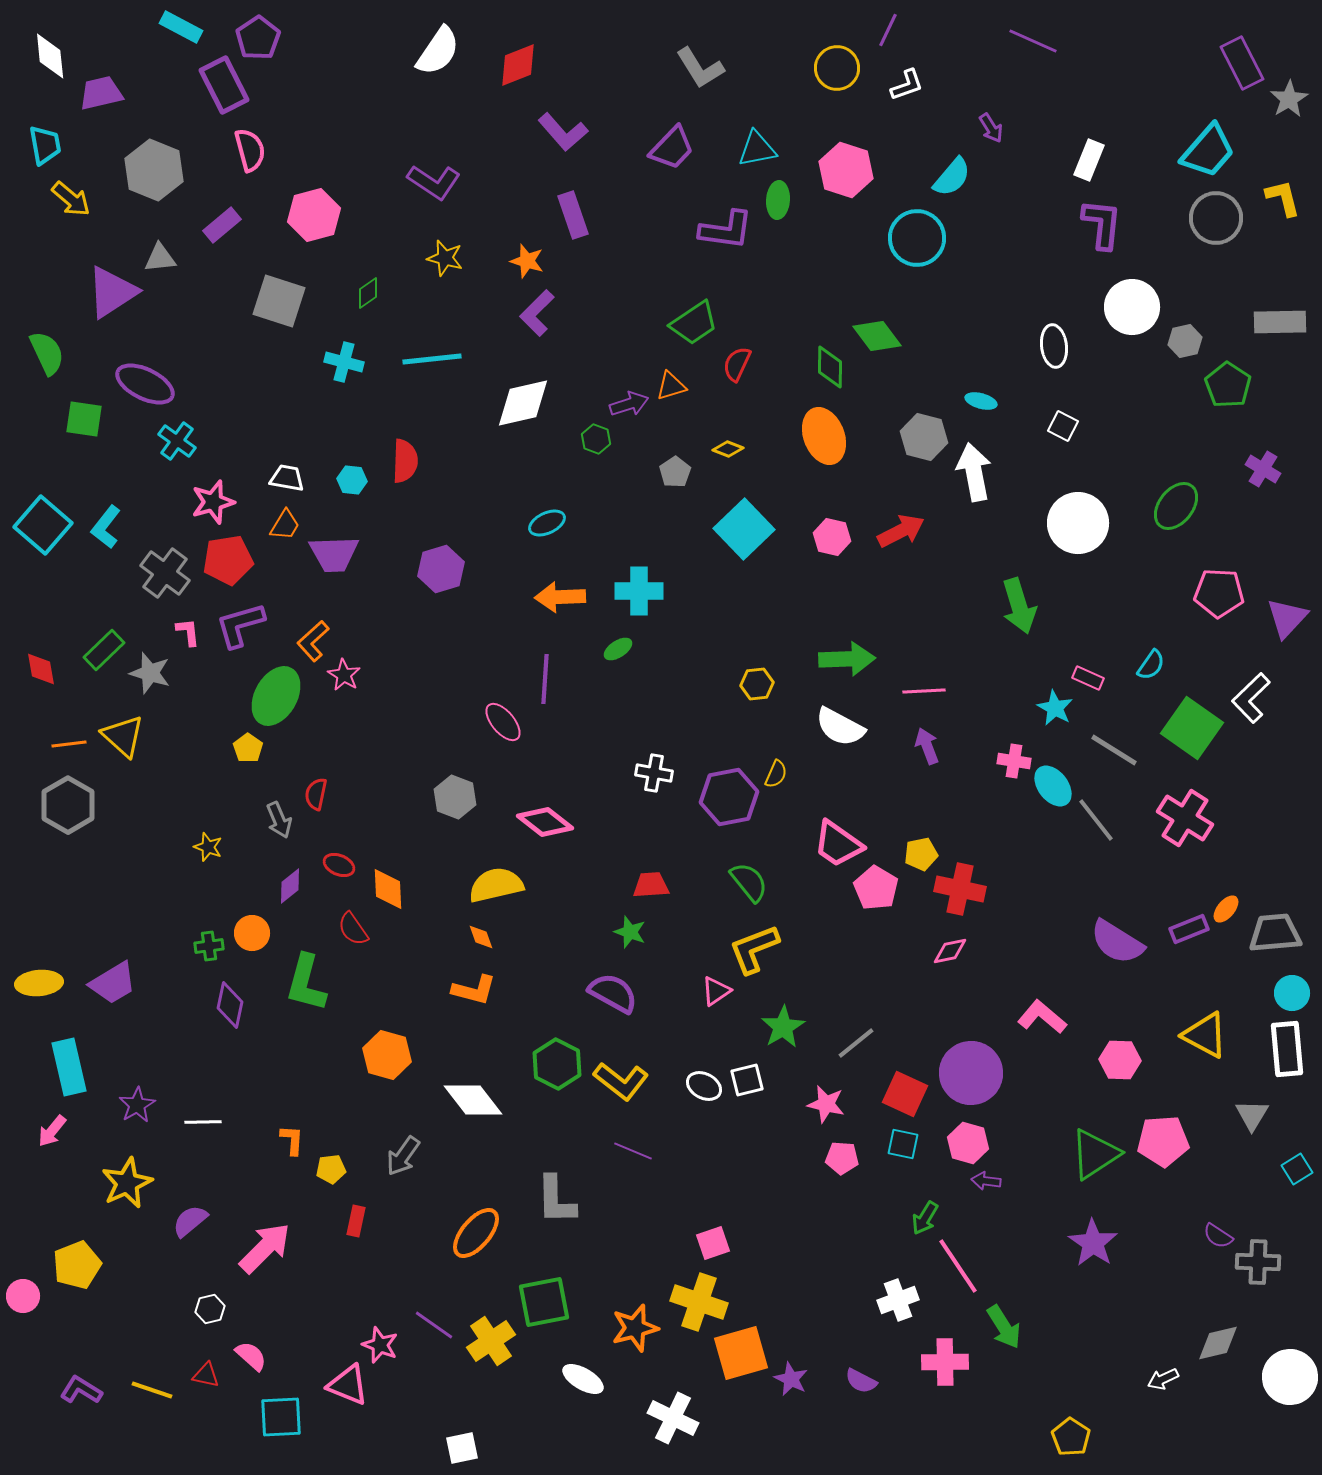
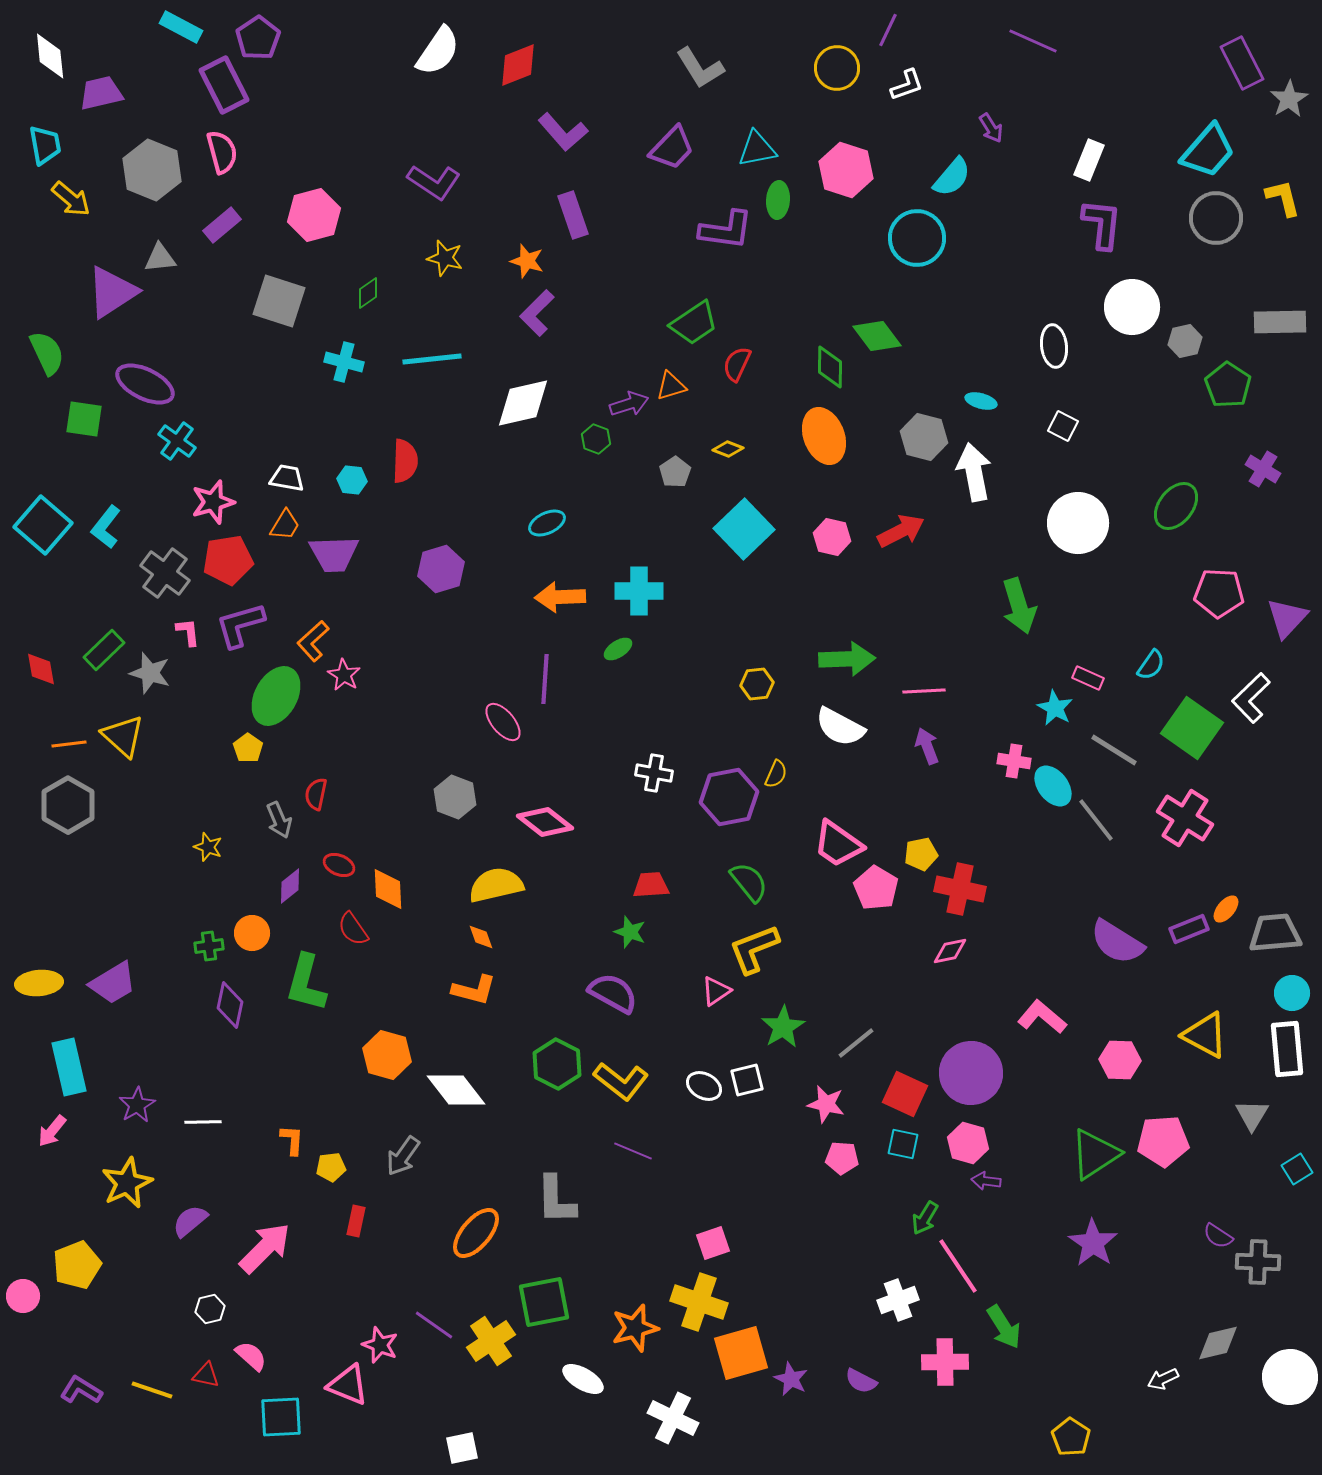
pink semicircle at (250, 150): moved 28 px left, 2 px down
gray hexagon at (154, 170): moved 2 px left
white diamond at (473, 1100): moved 17 px left, 10 px up
yellow pentagon at (331, 1169): moved 2 px up
